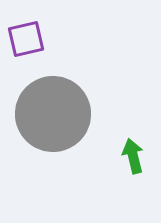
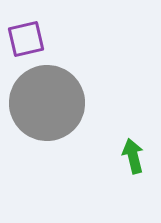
gray circle: moved 6 px left, 11 px up
